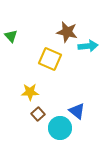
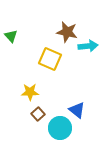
blue triangle: moved 1 px up
